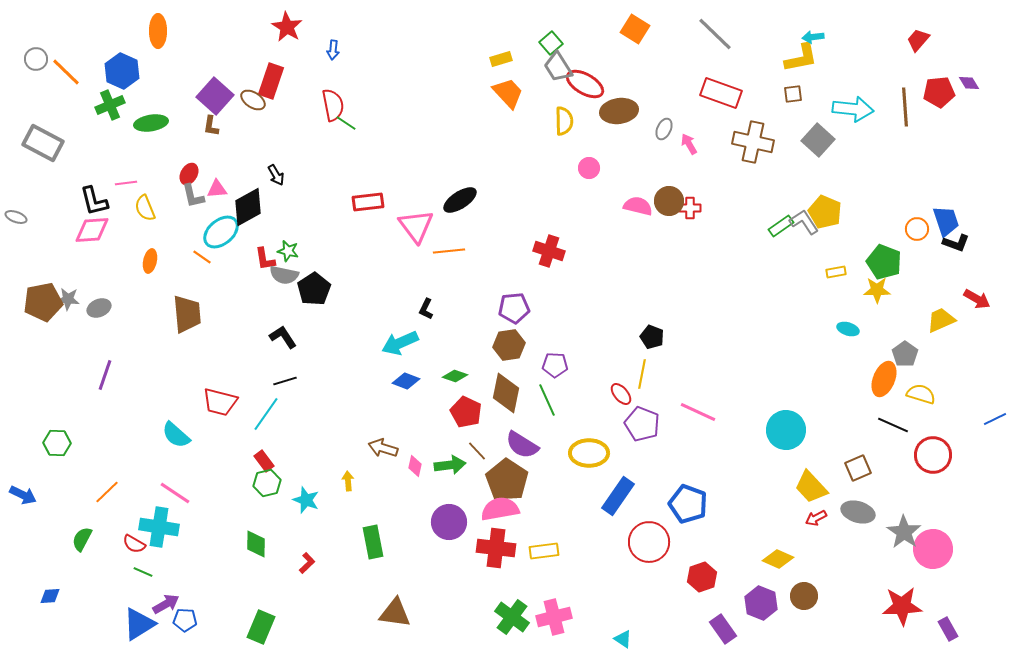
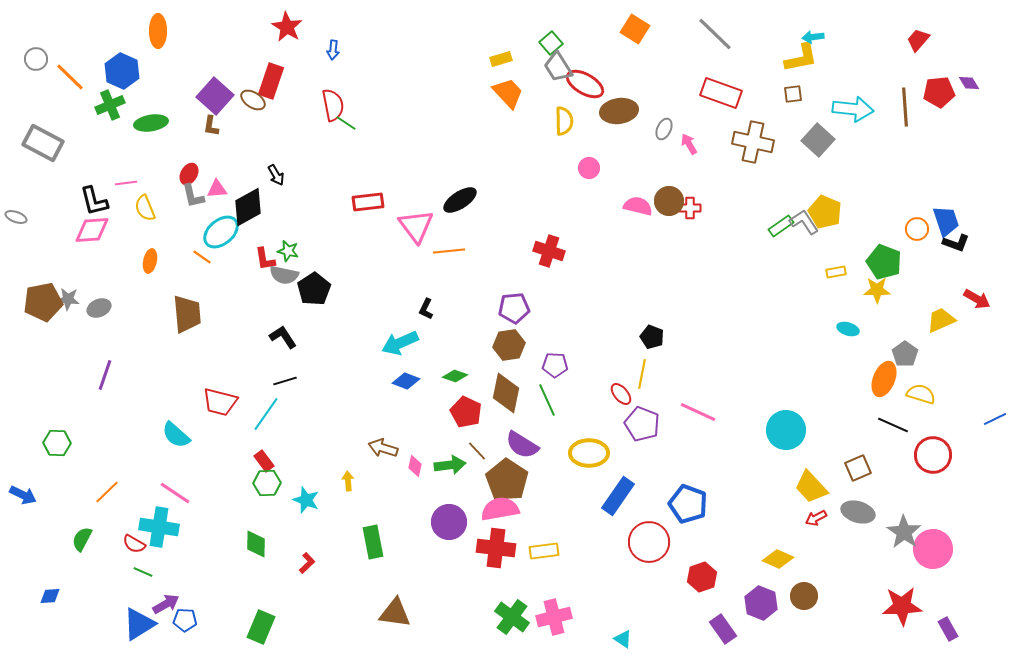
orange line at (66, 72): moved 4 px right, 5 px down
green hexagon at (267, 483): rotated 12 degrees clockwise
